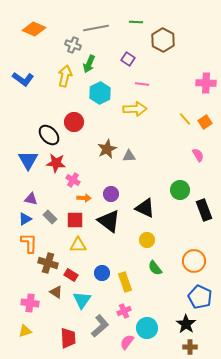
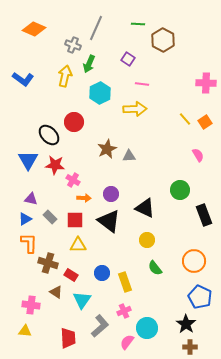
green line at (136, 22): moved 2 px right, 2 px down
gray line at (96, 28): rotated 55 degrees counterclockwise
red star at (56, 163): moved 1 px left, 2 px down
black rectangle at (204, 210): moved 5 px down
pink cross at (30, 303): moved 1 px right, 2 px down
yellow triangle at (25, 331): rotated 24 degrees clockwise
